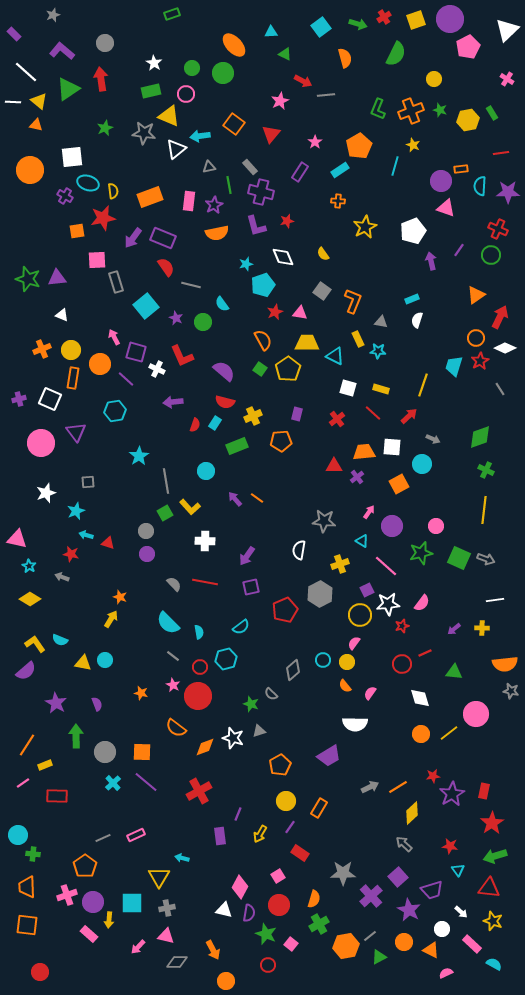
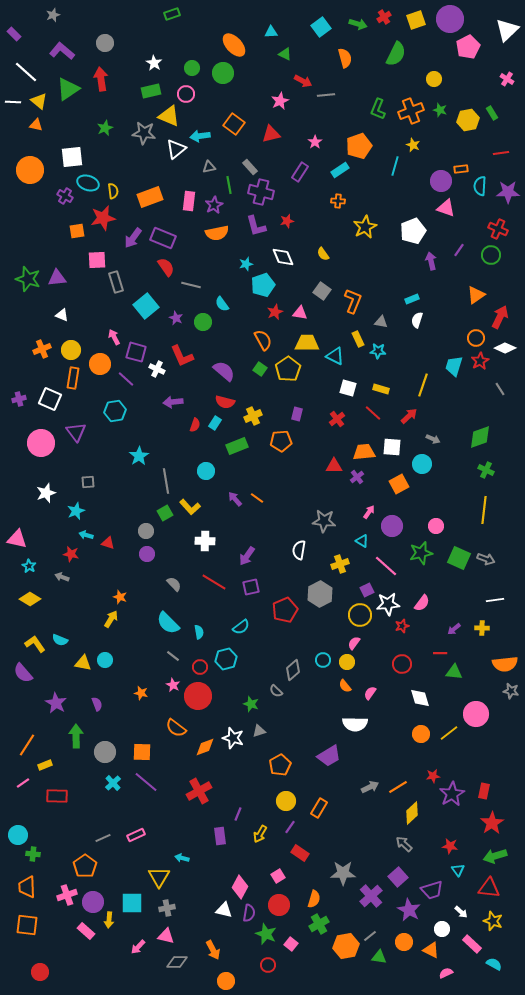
red triangle at (271, 134): rotated 36 degrees clockwise
orange pentagon at (359, 146): rotated 10 degrees clockwise
red line at (205, 582): moved 9 px right; rotated 20 degrees clockwise
red line at (425, 653): moved 15 px right; rotated 24 degrees clockwise
purple semicircle at (26, 671): moved 3 px left, 2 px down; rotated 90 degrees clockwise
gray semicircle at (271, 694): moved 5 px right, 3 px up
pink rectangle at (89, 934): moved 3 px left, 3 px up
green triangle at (379, 957): rotated 35 degrees clockwise
